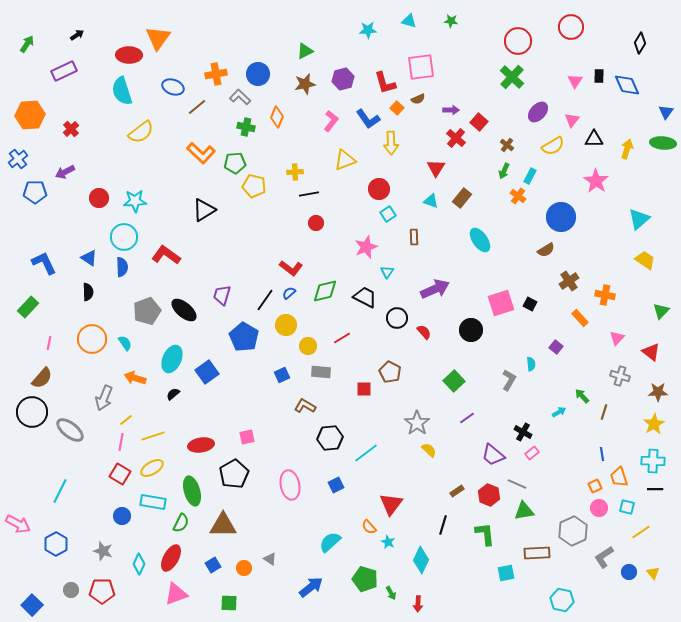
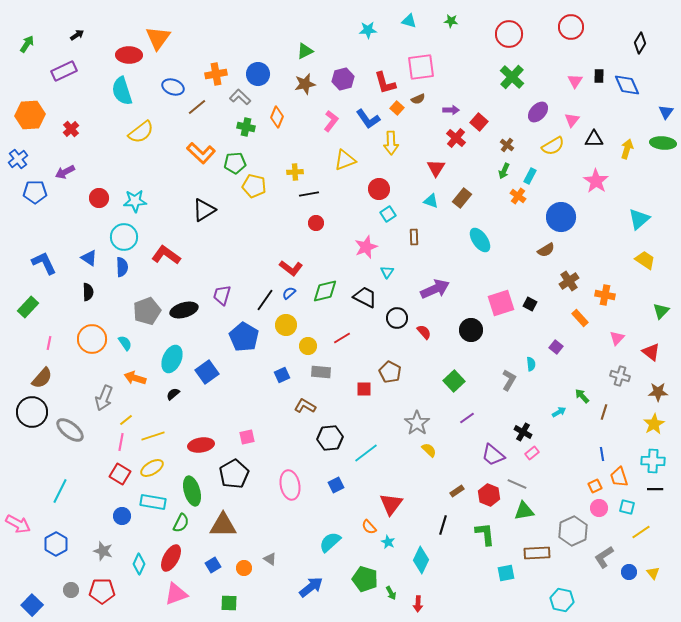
red circle at (518, 41): moved 9 px left, 7 px up
black ellipse at (184, 310): rotated 56 degrees counterclockwise
